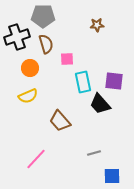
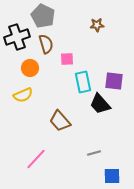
gray pentagon: rotated 25 degrees clockwise
yellow semicircle: moved 5 px left, 1 px up
